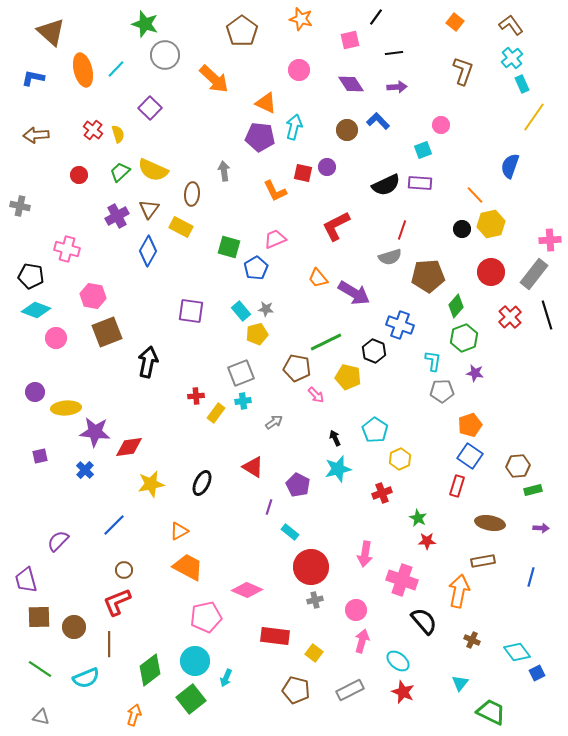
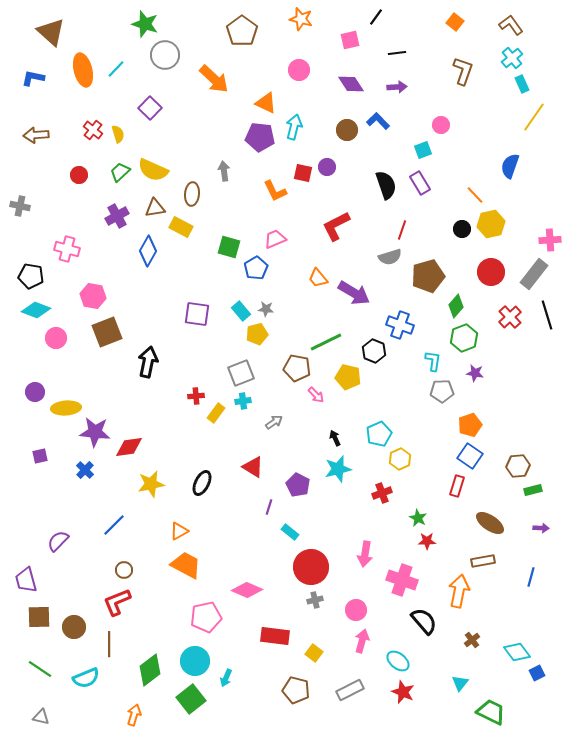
black line at (394, 53): moved 3 px right
purple rectangle at (420, 183): rotated 55 degrees clockwise
black semicircle at (386, 185): rotated 84 degrees counterclockwise
brown triangle at (149, 209): moved 6 px right, 1 px up; rotated 45 degrees clockwise
brown pentagon at (428, 276): rotated 12 degrees counterclockwise
purple square at (191, 311): moved 6 px right, 3 px down
cyan pentagon at (375, 430): moved 4 px right, 4 px down; rotated 15 degrees clockwise
brown ellipse at (490, 523): rotated 24 degrees clockwise
orange trapezoid at (188, 567): moved 2 px left, 2 px up
brown cross at (472, 640): rotated 28 degrees clockwise
